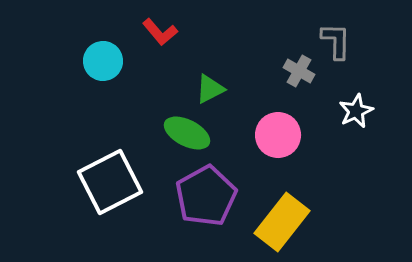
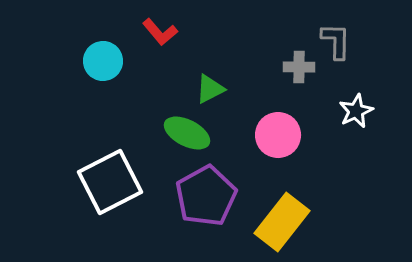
gray cross: moved 4 px up; rotated 28 degrees counterclockwise
